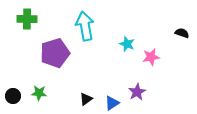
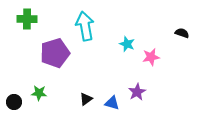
black circle: moved 1 px right, 6 px down
blue triangle: rotated 49 degrees clockwise
